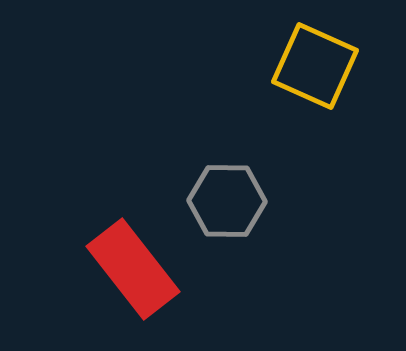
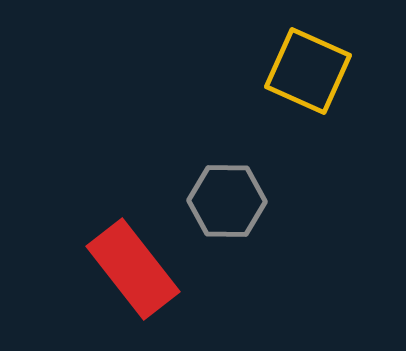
yellow square: moved 7 px left, 5 px down
